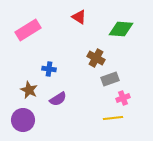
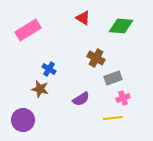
red triangle: moved 4 px right, 1 px down
green diamond: moved 3 px up
blue cross: rotated 24 degrees clockwise
gray rectangle: moved 3 px right, 1 px up
brown star: moved 11 px right, 1 px up; rotated 12 degrees counterclockwise
purple semicircle: moved 23 px right
